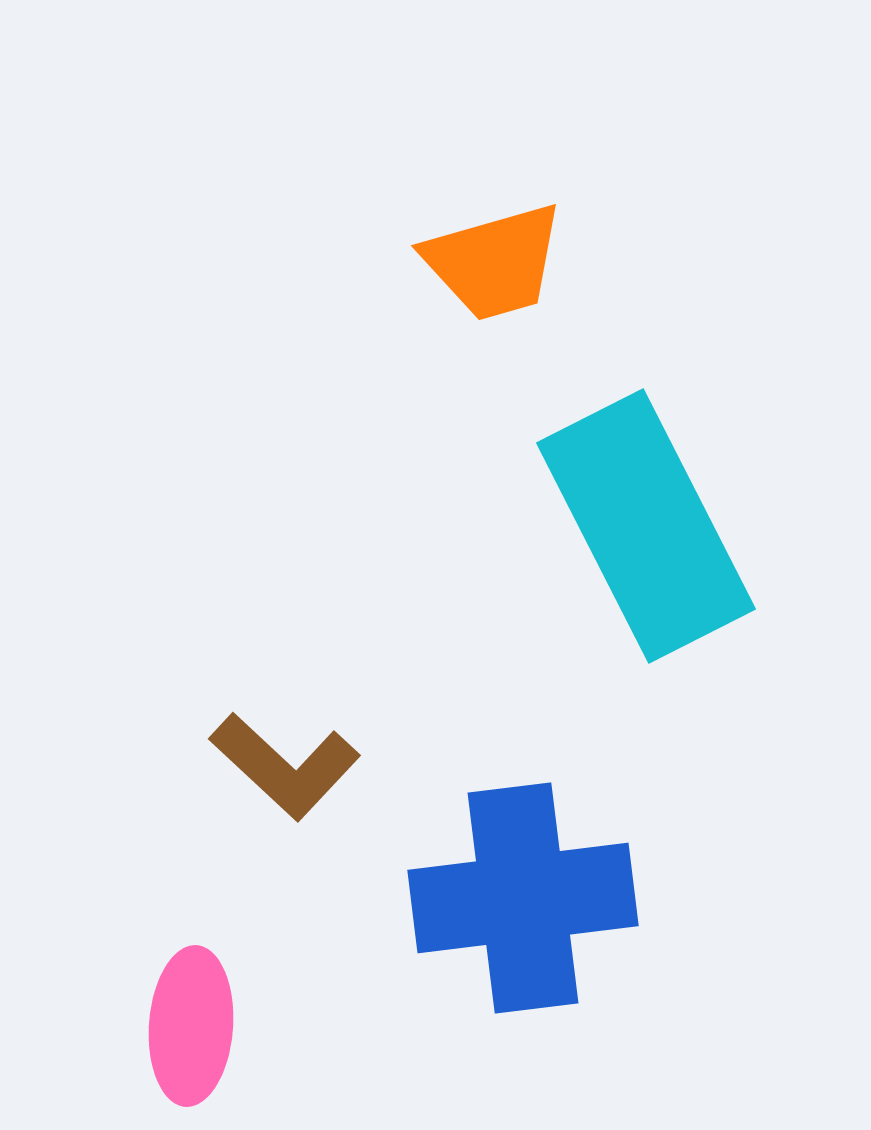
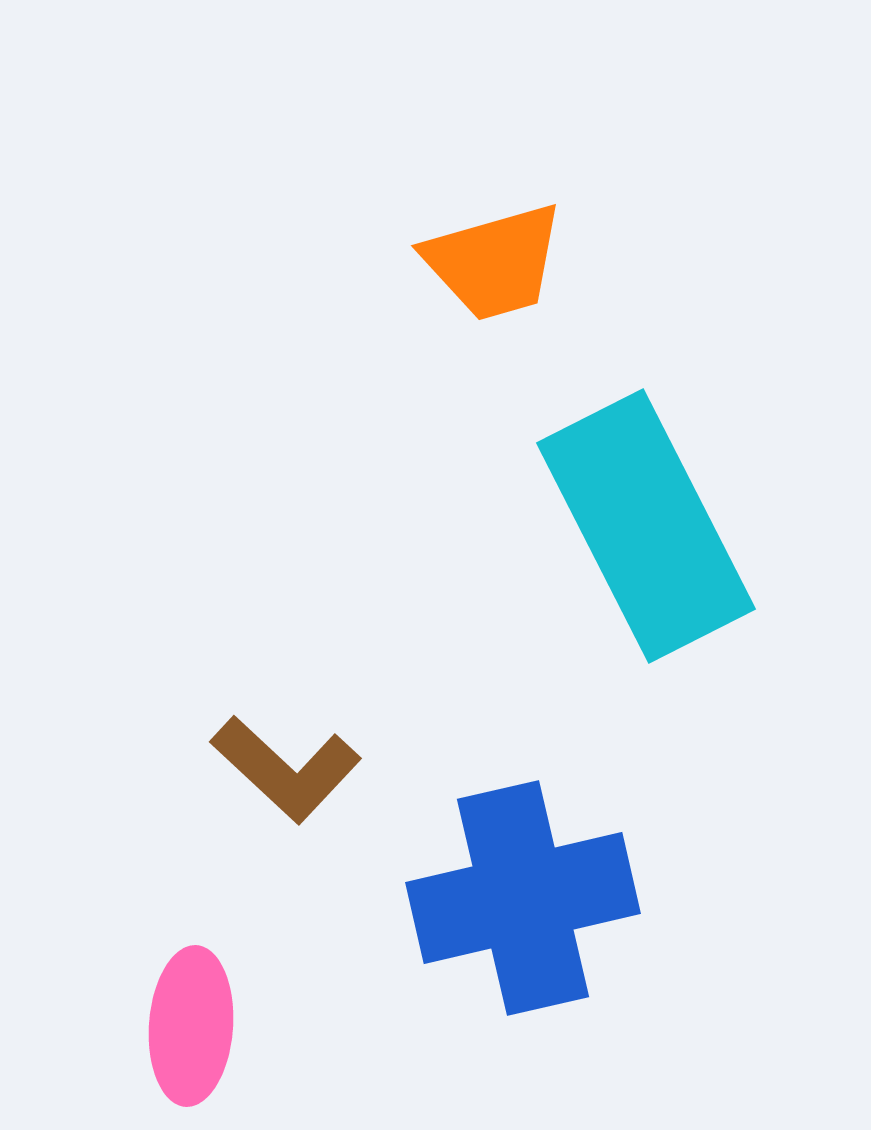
brown L-shape: moved 1 px right, 3 px down
blue cross: rotated 6 degrees counterclockwise
